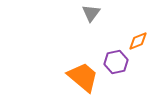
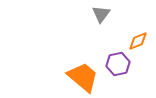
gray triangle: moved 10 px right, 1 px down
purple hexagon: moved 2 px right, 2 px down
